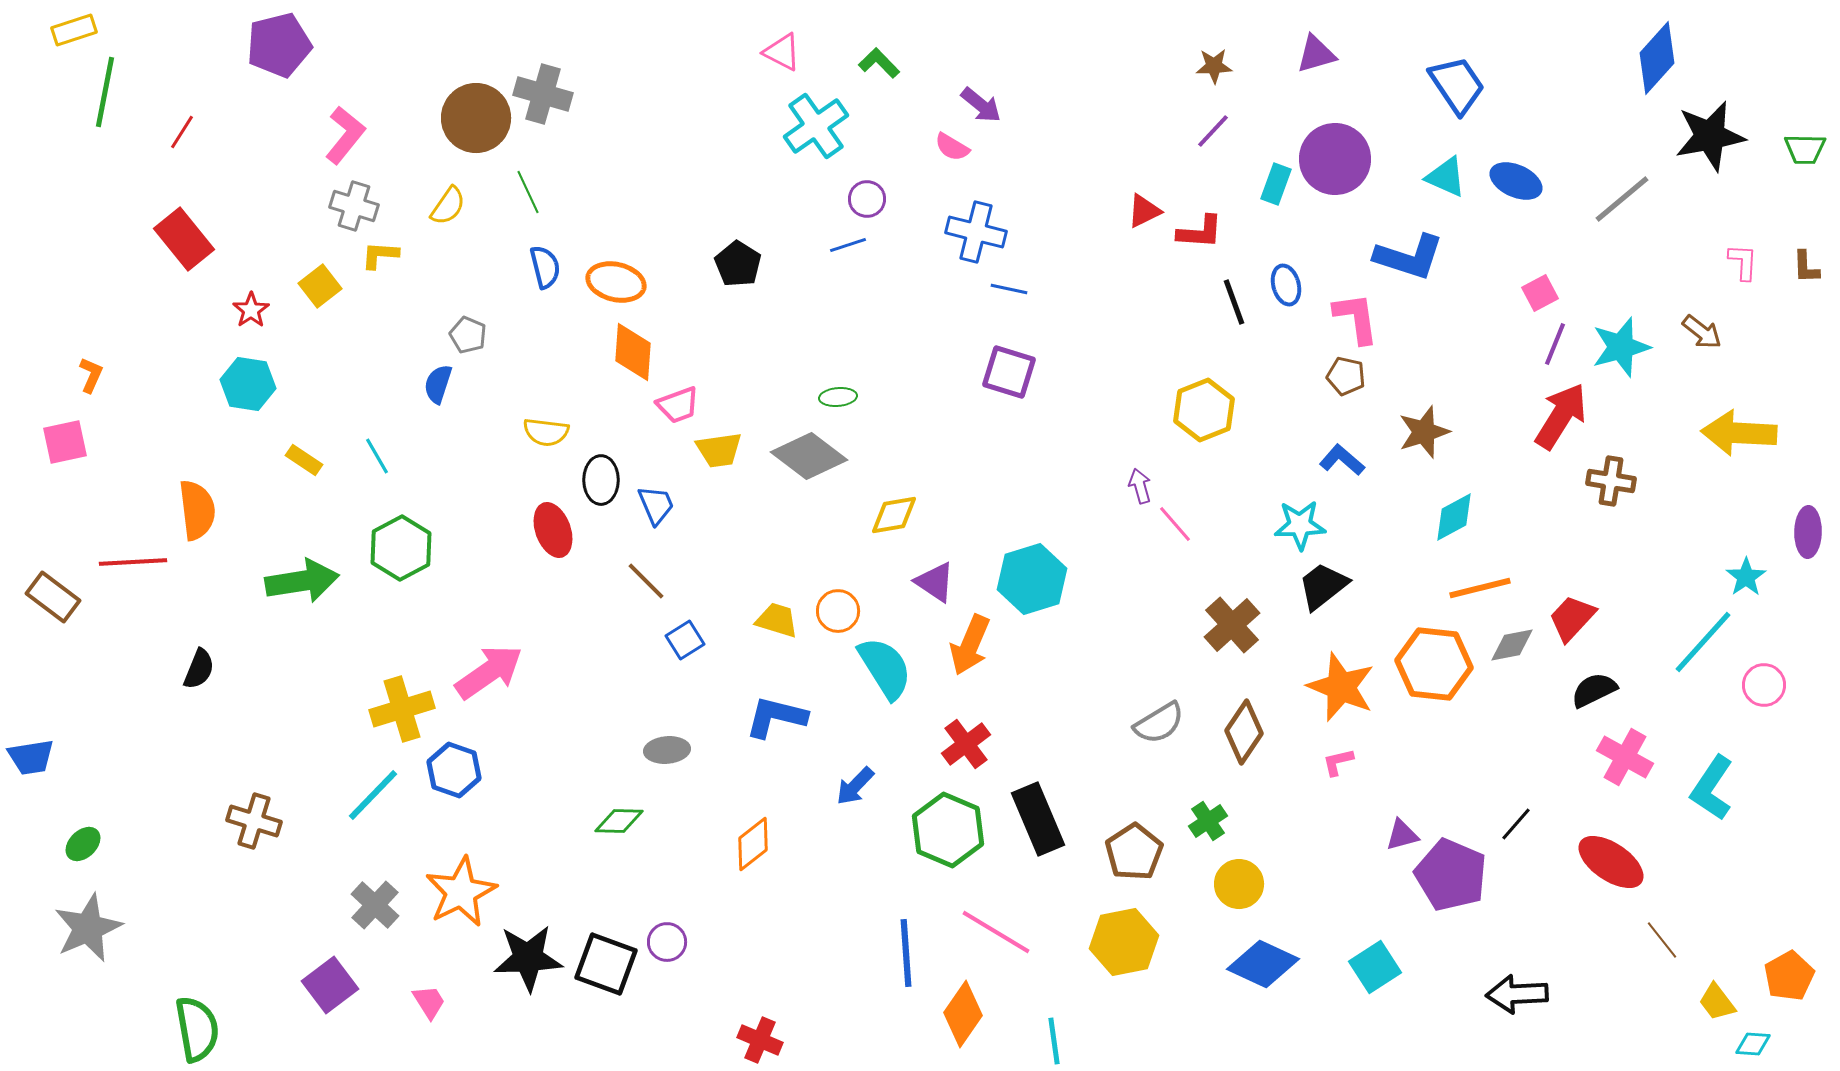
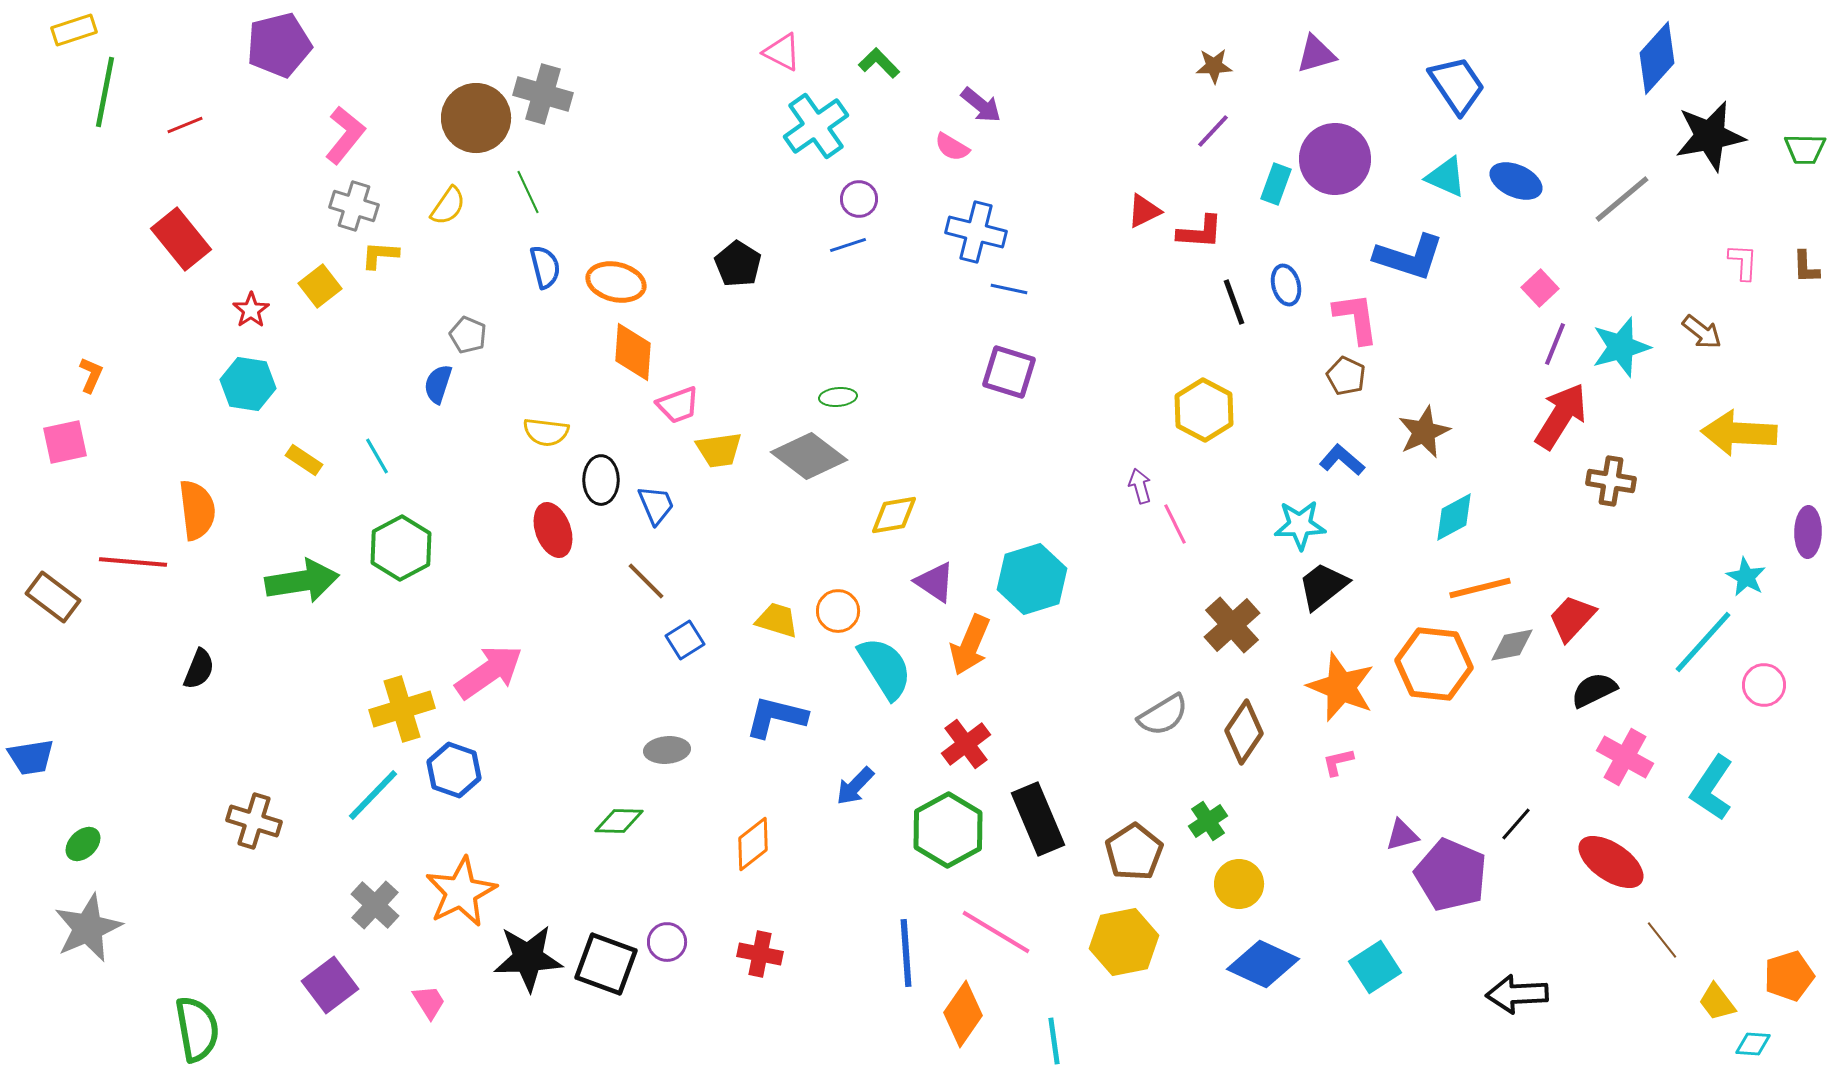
red line at (182, 132): moved 3 px right, 7 px up; rotated 36 degrees clockwise
purple circle at (867, 199): moved 8 px left
red rectangle at (184, 239): moved 3 px left
pink square at (1540, 293): moved 5 px up; rotated 15 degrees counterclockwise
brown pentagon at (1346, 376): rotated 12 degrees clockwise
yellow hexagon at (1204, 410): rotated 10 degrees counterclockwise
brown star at (1424, 432): rotated 6 degrees counterclockwise
pink line at (1175, 524): rotated 15 degrees clockwise
red line at (133, 562): rotated 8 degrees clockwise
cyan star at (1746, 577): rotated 9 degrees counterclockwise
gray semicircle at (1159, 723): moved 4 px right, 8 px up
green hexagon at (948, 830): rotated 8 degrees clockwise
orange pentagon at (1789, 976): rotated 12 degrees clockwise
red cross at (760, 1040): moved 86 px up; rotated 12 degrees counterclockwise
